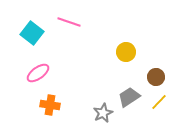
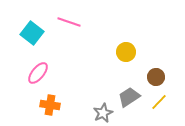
pink ellipse: rotated 15 degrees counterclockwise
